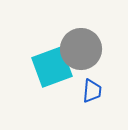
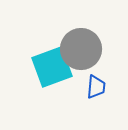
blue trapezoid: moved 4 px right, 4 px up
